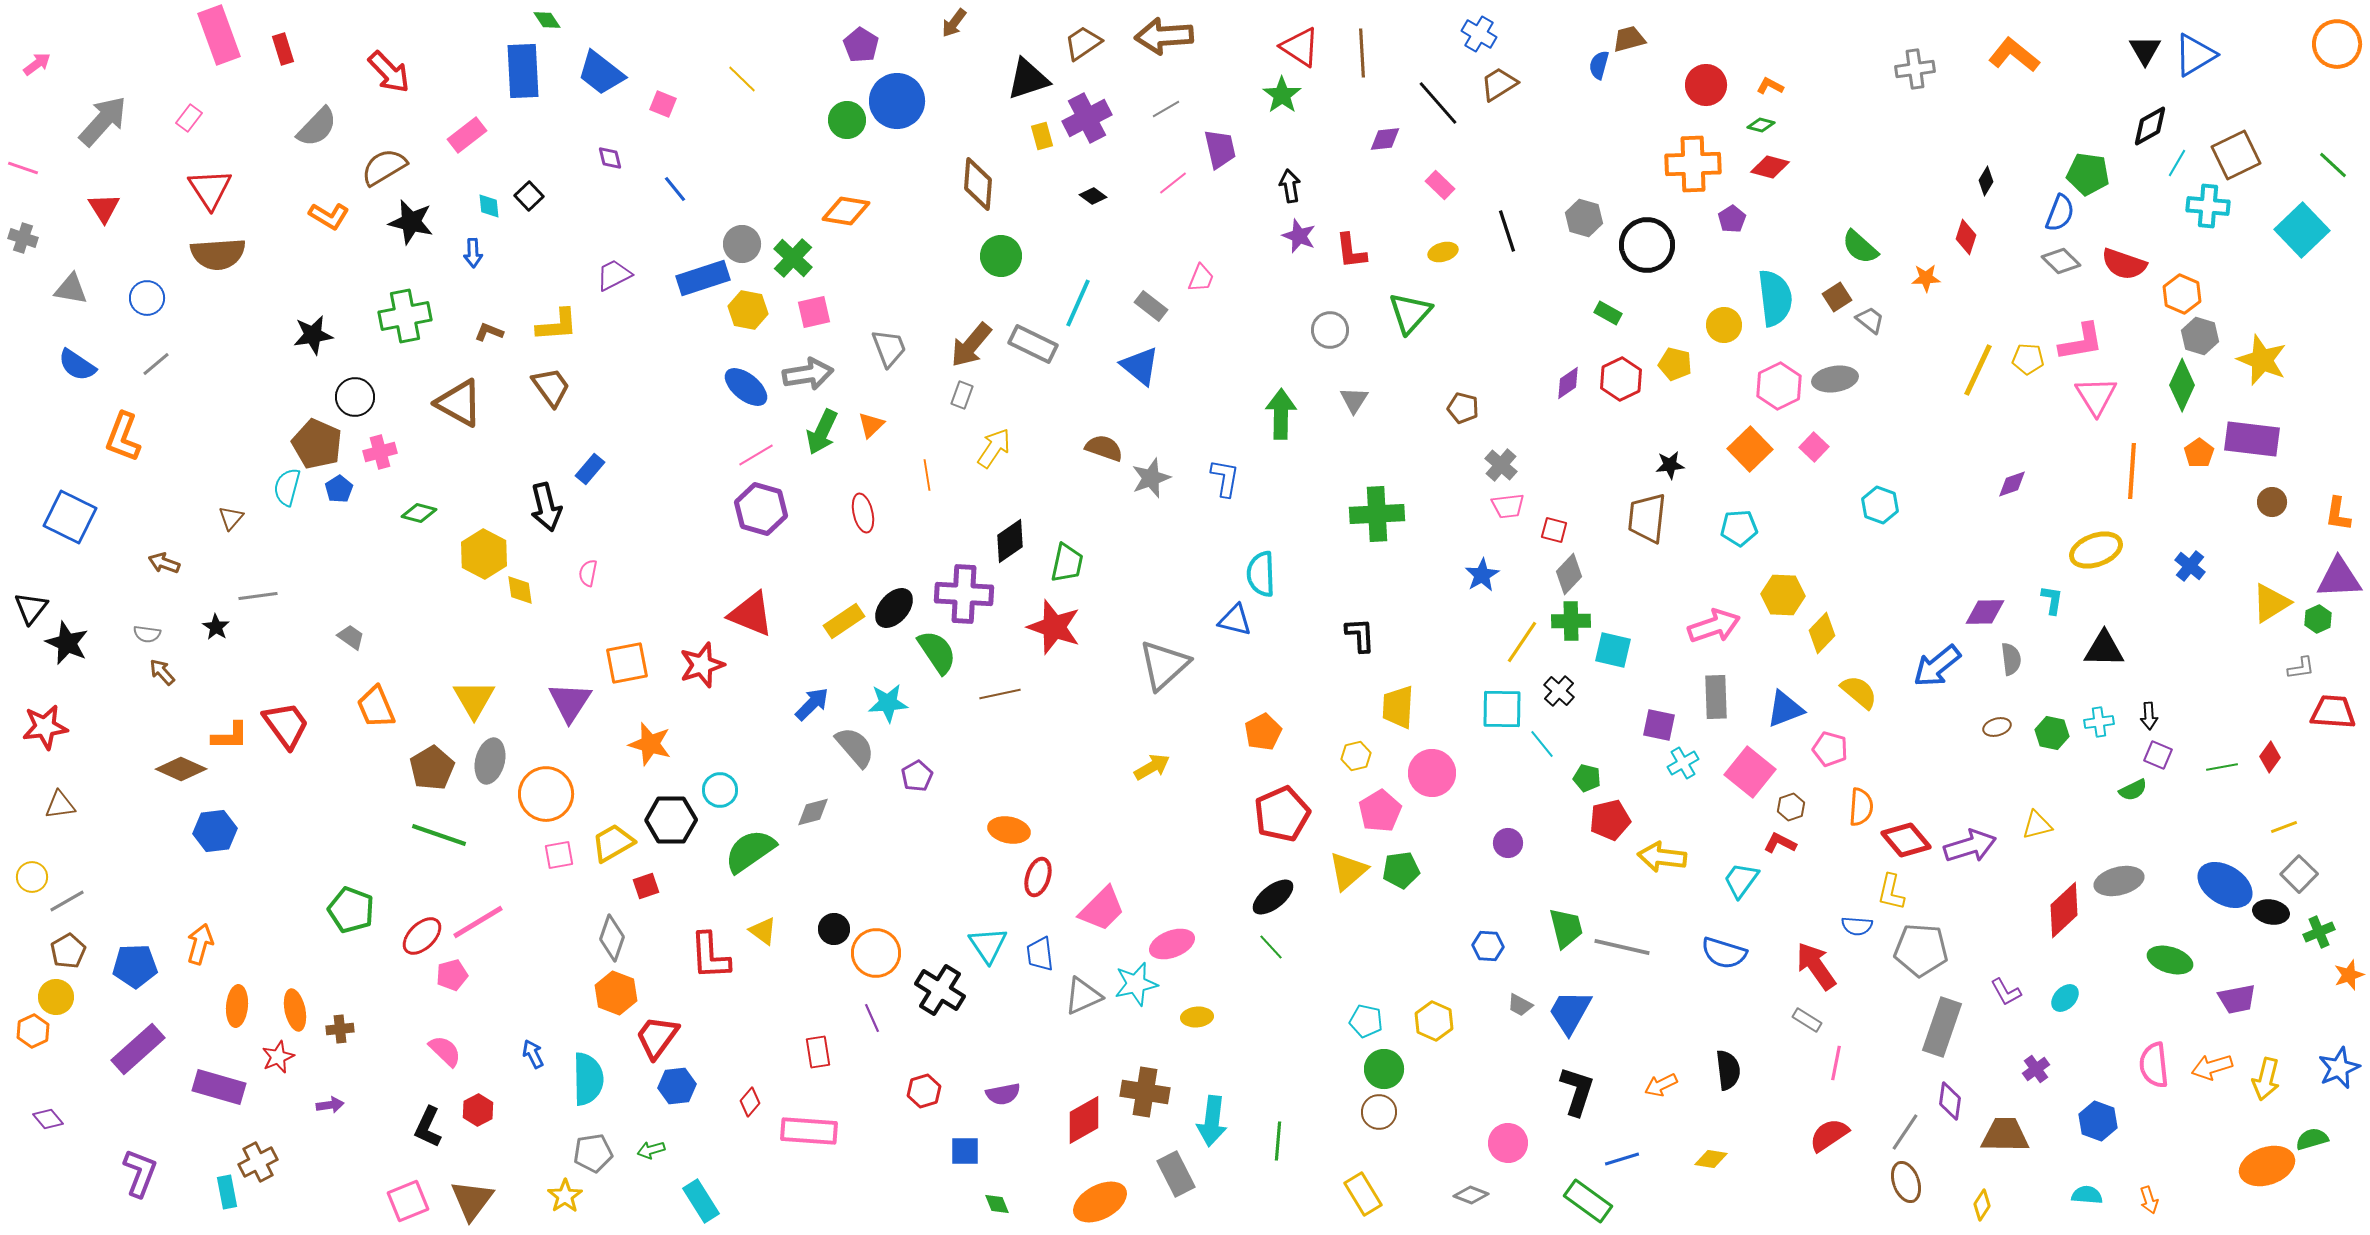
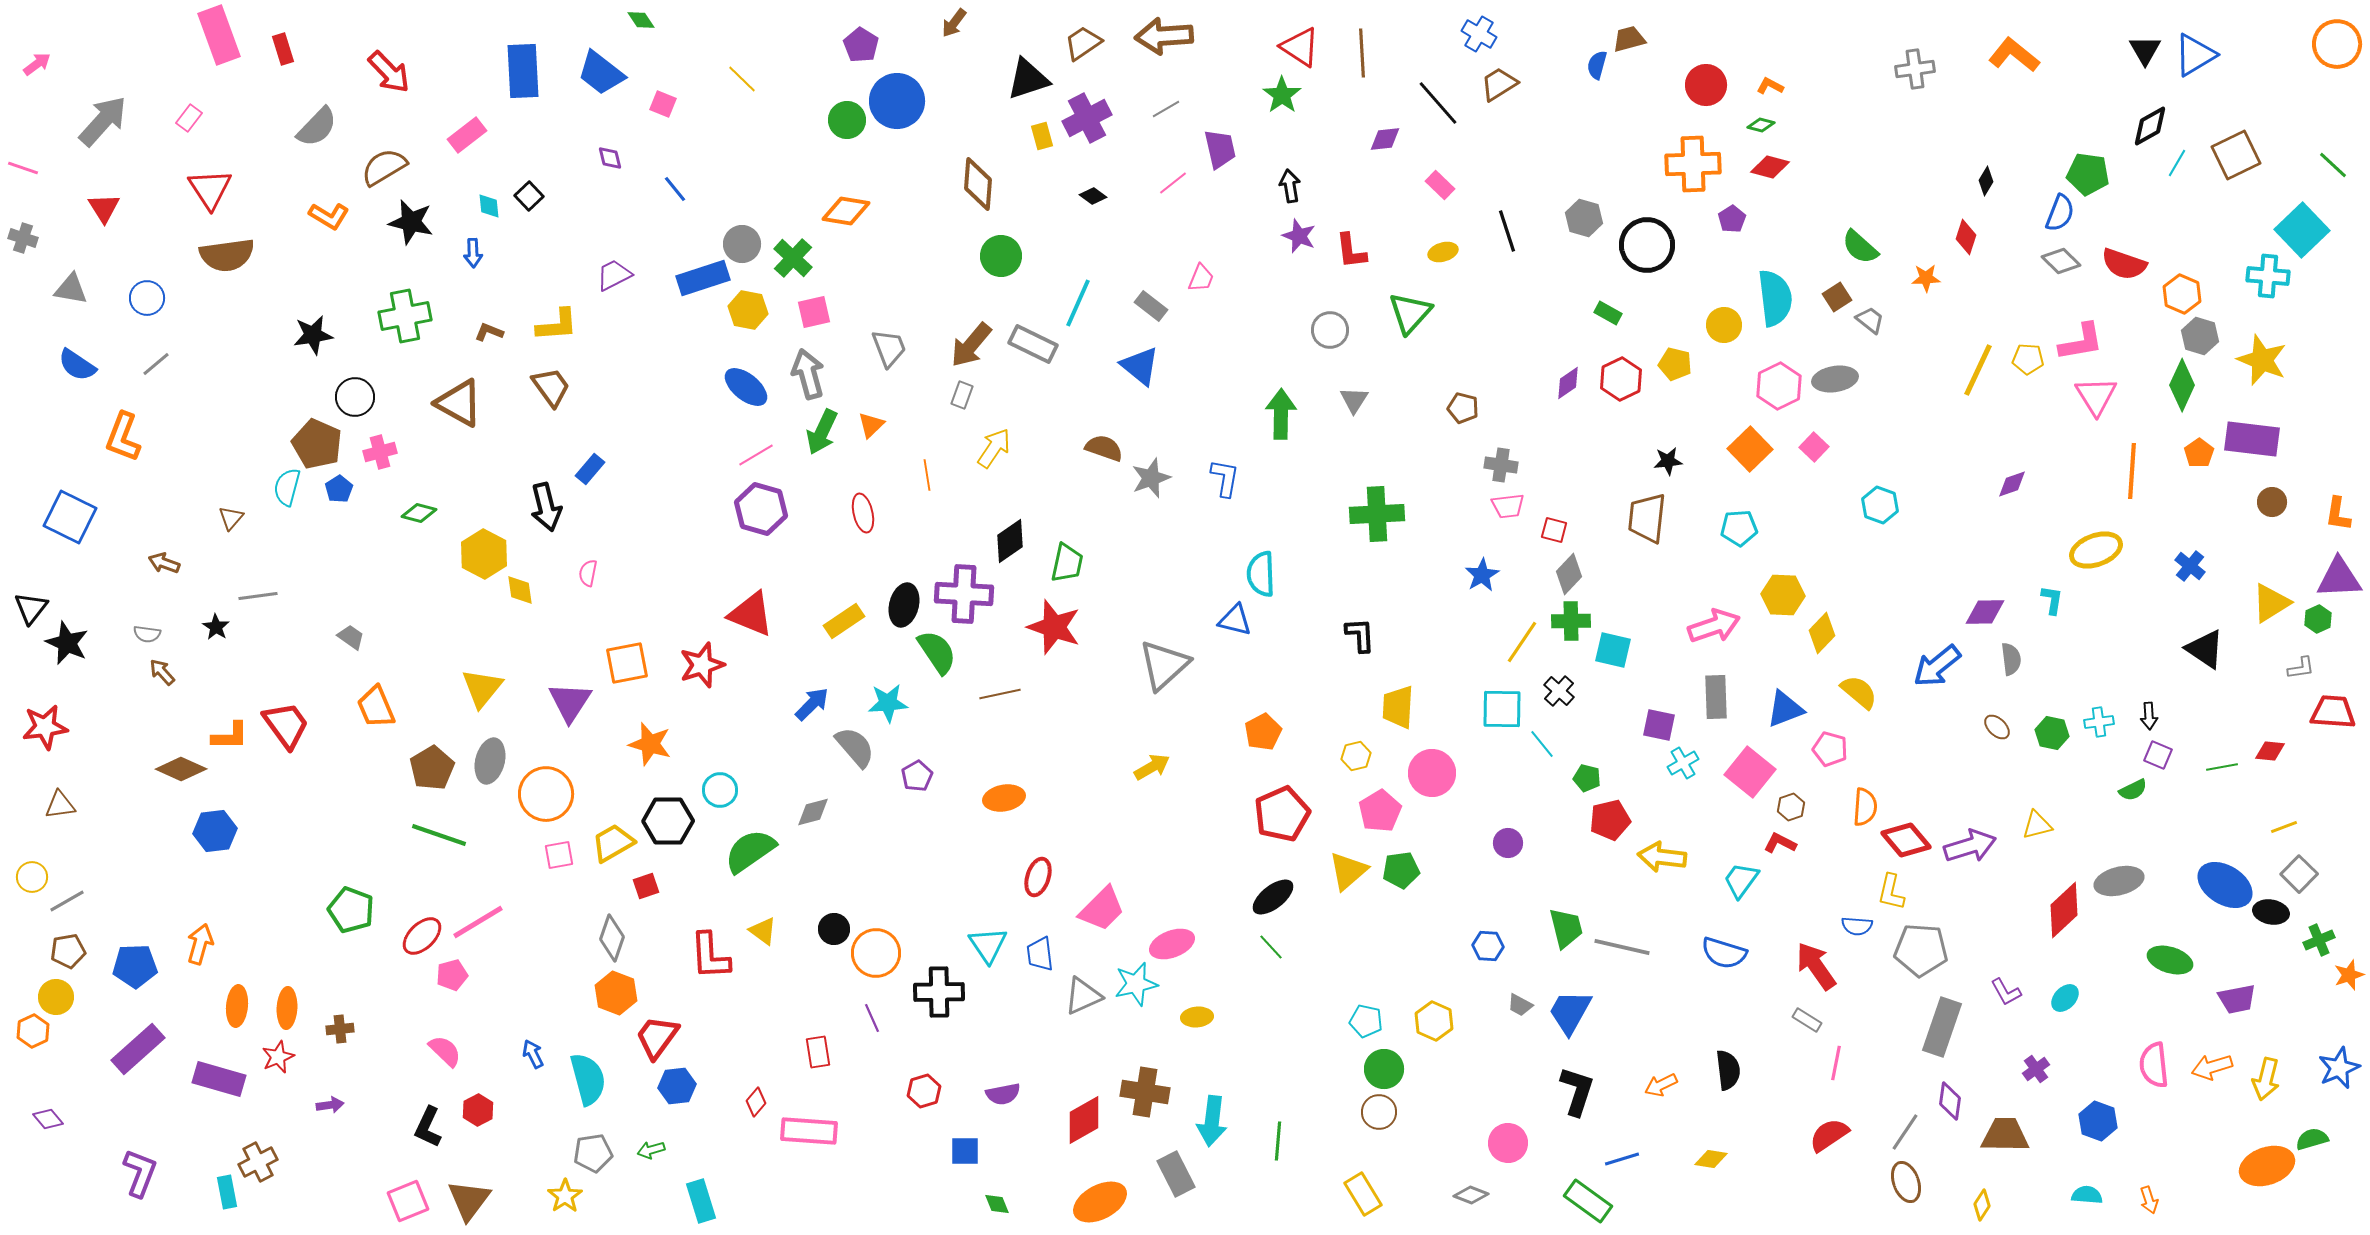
green diamond at (547, 20): moved 94 px right
blue semicircle at (1599, 65): moved 2 px left
cyan cross at (2208, 206): moved 60 px right, 70 px down
brown semicircle at (218, 254): moved 9 px right, 1 px down; rotated 4 degrees counterclockwise
gray arrow at (808, 374): rotated 96 degrees counterclockwise
gray cross at (1501, 465): rotated 32 degrees counterclockwise
black star at (1670, 465): moved 2 px left, 4 px up
black ellipse at (894, 608): moved 10 px right, 3 px up; rotated 27 degrees counterclockwise
black triangle at (2104, 649): moved 101 px right; rotated 33 degrees clockwise
yellow triangle at (474, 699): moved 8 px right, 11 px up; rotated 9 degrees clockwise
brown ellipse at (1997, 727): rotated 60 degrees clockwise
red diamond at (2270, 757): moved 6 px up; rotated 60 degrees clockwise
orange semicircle at (1861, 807): moved 4 px right
black hexagon at (671, 820): moved 3 px left, 1 px down
orange ellipse at (1009, 830): moved 5 px left, 32 px up; rotated 21 degrees counterclockwise
green cross at (2319, 932): moved 8 px down
brown pentagon at (68, 951): rotated 20 degrees clockwise
black cross at (940, 990): moved 1 px left, 2 px down; rotated 33 degrees counterclockwise
orange ellipse at (295, 1010): moved 8 px left, 2 px up; rotated 15 degrees clockwise
cyan semicircle at (588, 1079): rotated 14 degrees counterclockwise
purple rectangle at (219, 1087): moved 8 px up
red diamond at (750, 1102): moved 6 px right
brown triangle at (472, 1200): moved 3 px left
cyan rectangle at (701, 1201): rotated 15 degrees clockwise
